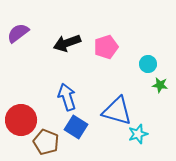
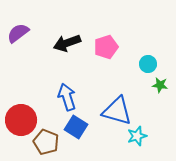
cyan star: moved 1 px left, 2 px down
